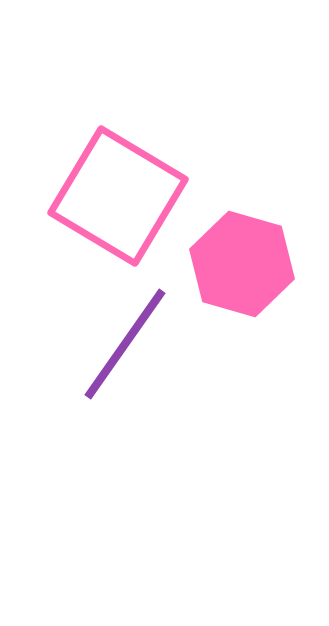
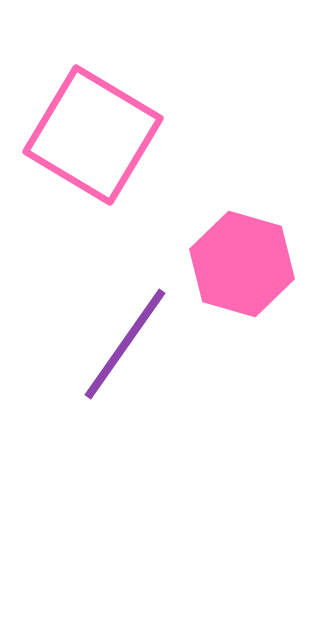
pink square: moved 25 px left, 61 px up
